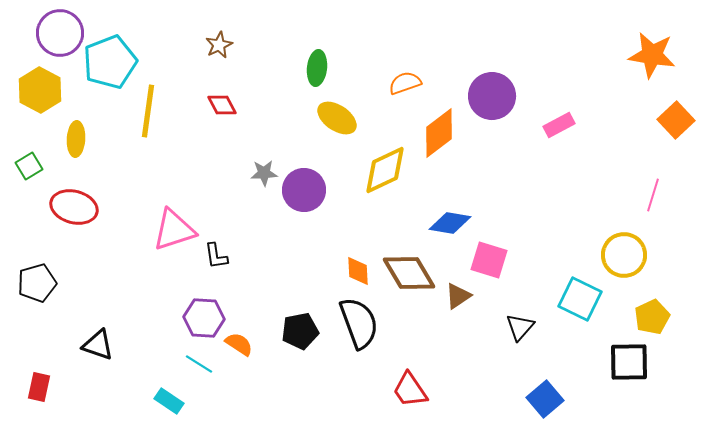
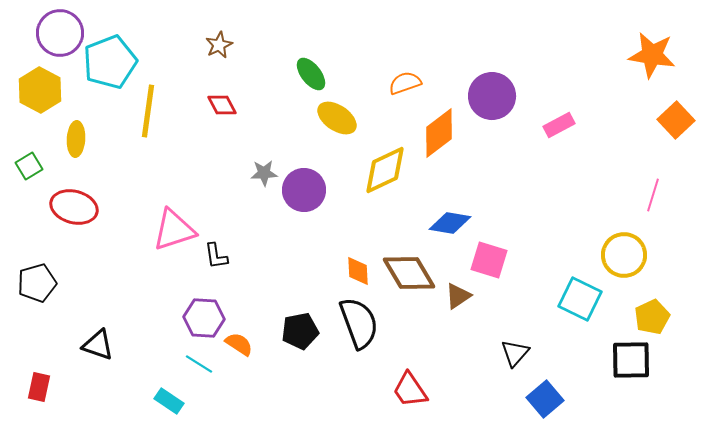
green ellipse at (317, 68): moved 6 px left, 6 px down; rotated 44 degrees counterclockwise
black triangle at (520, 327): moved 5 px left, 26 px down
black square at (629, 362): moved 2 px right, 2 px up
